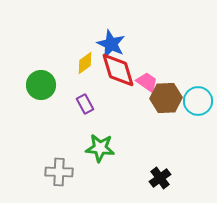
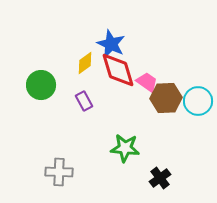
purple rectangle: moved 1 px left, 3 px up
green star: moved 25 px right
